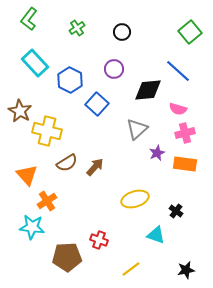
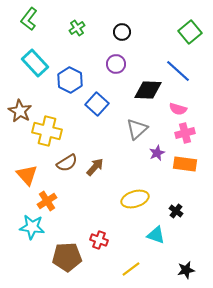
purple circle: moved 2 px right, 5 px up
black diamond: rotated 8 degrees clockwise
